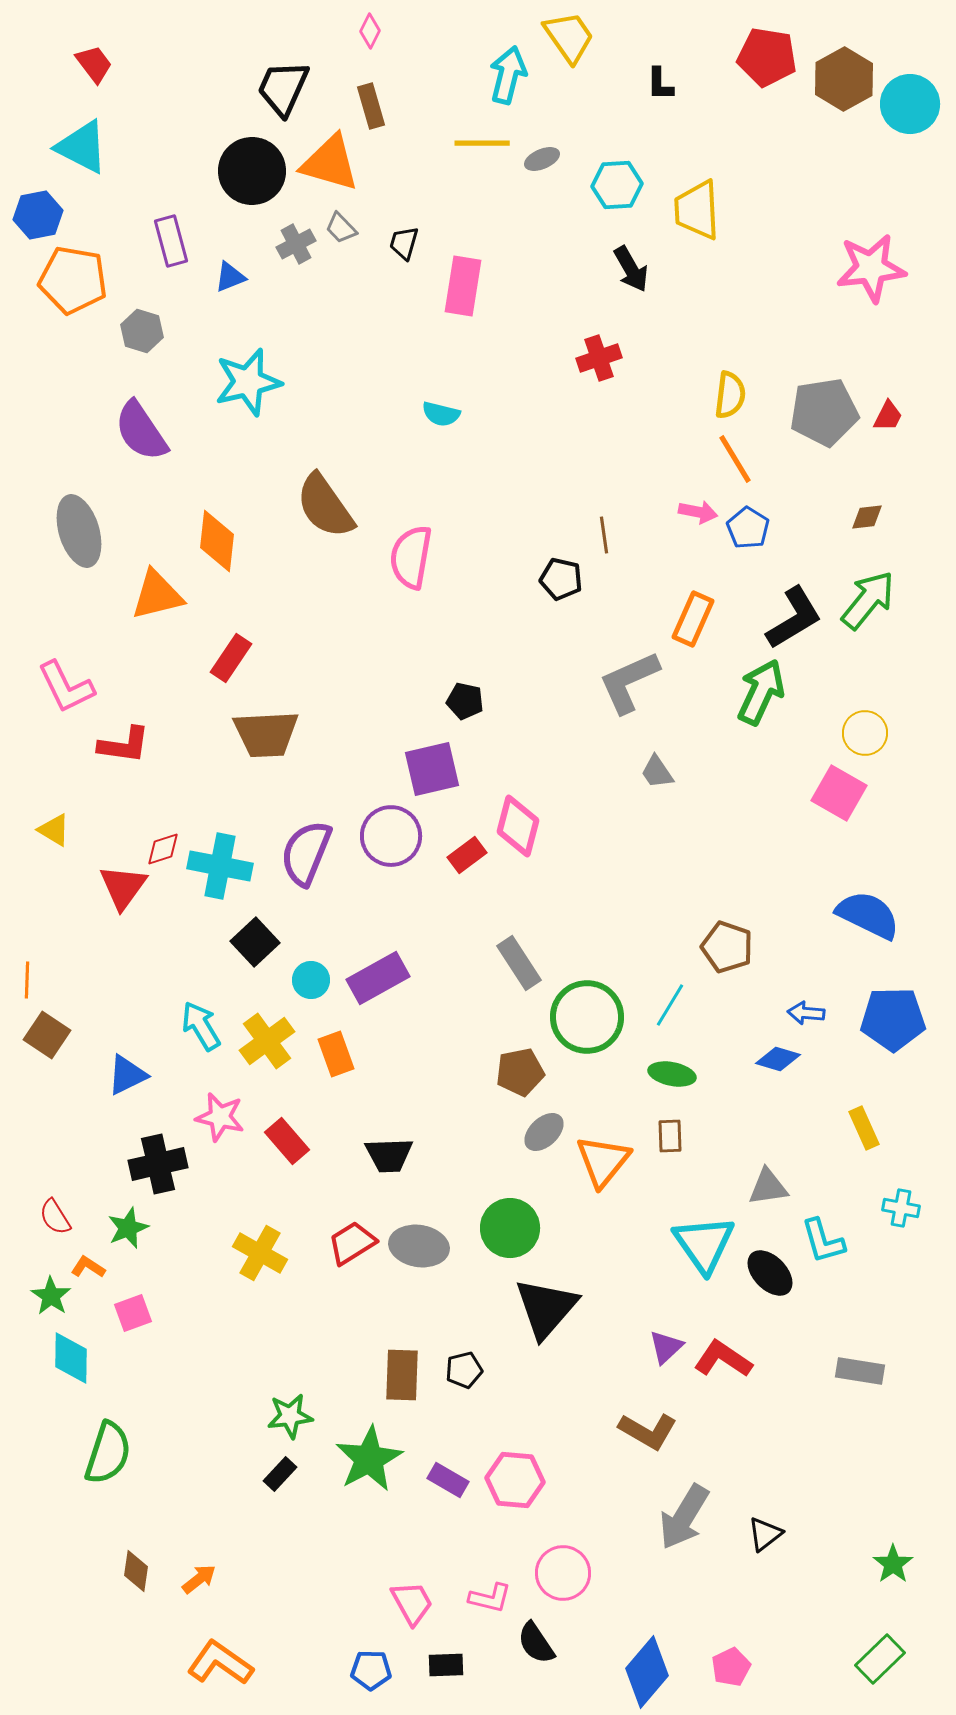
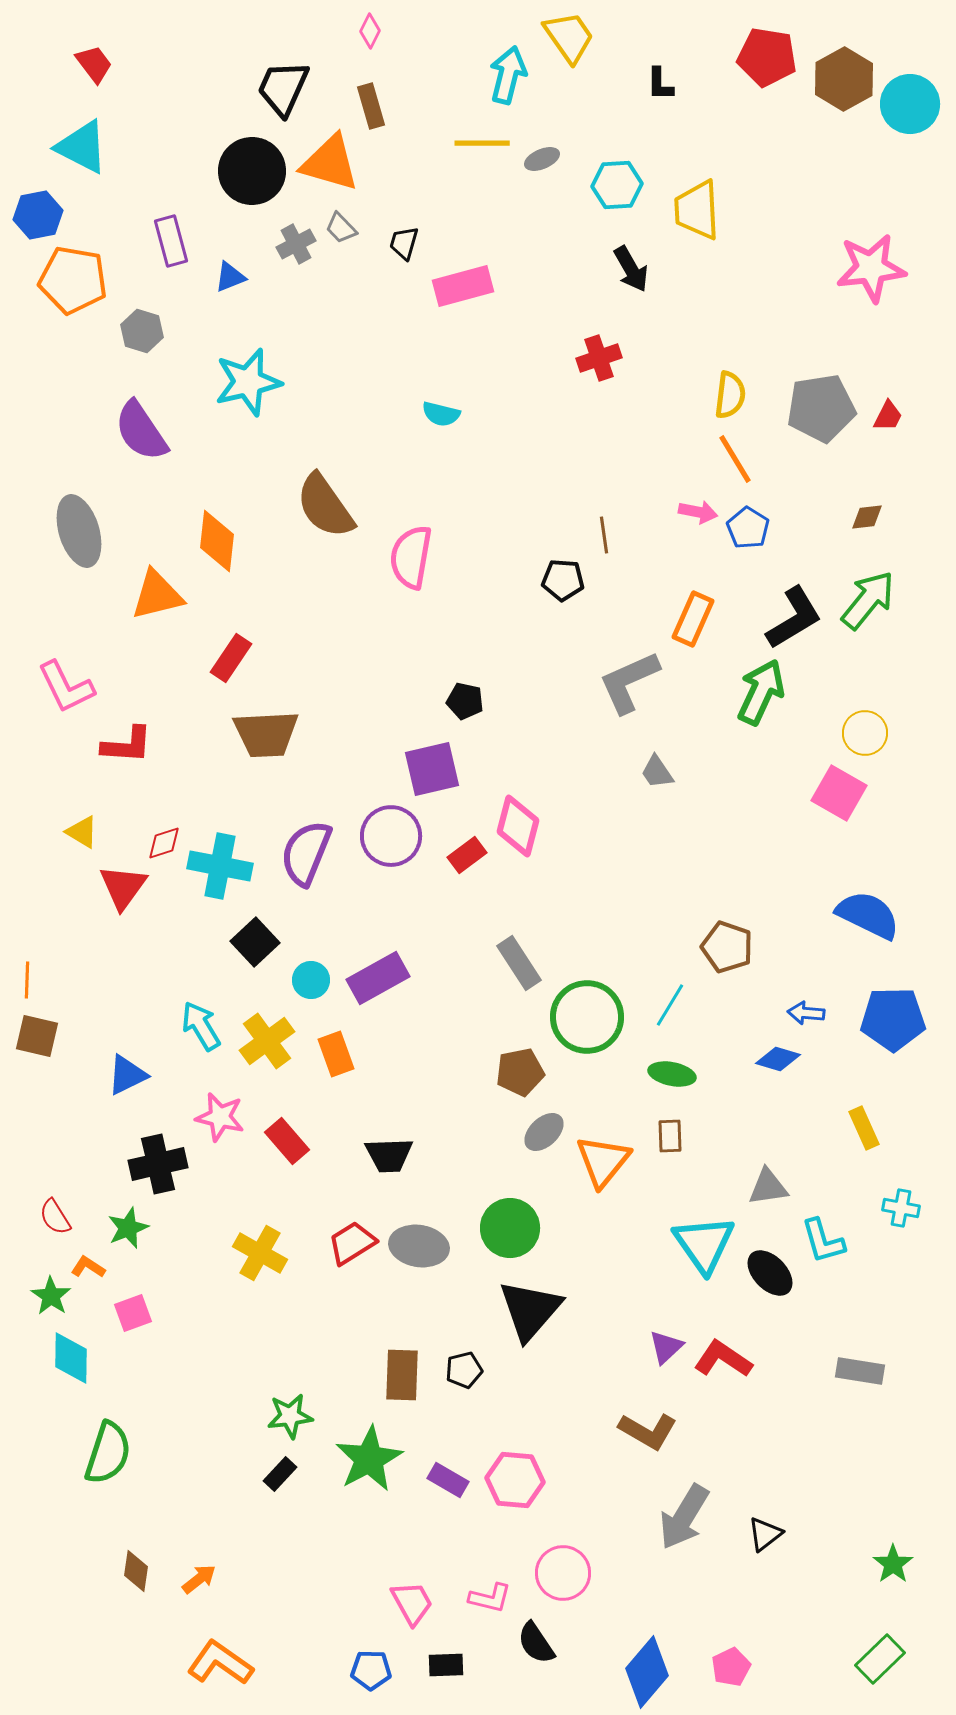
pink rectangle at (463, 286): rotated 66 degrees clockwise
gray pentagon at (824, 412): moved 3 px left, 4 px up
black pentagon at (561, 579): moved 2 px right, 1 px down; rotated 9 degrees counterclockwise
red L-shape at (124, 745): moved 3 px right; rotated 4 degrees counterclockwise
yellow triangle at (54, 830): moved 28 px right, 2 px down
red diamond at (163, 849): moved 1 px right, 6 px up
brown square at (47, 1035): moved 10 px left, 1 px down; rotated 21 degrees counterclockwise
black triangle at (546, 1308): moved 16 px left, 2 px down
